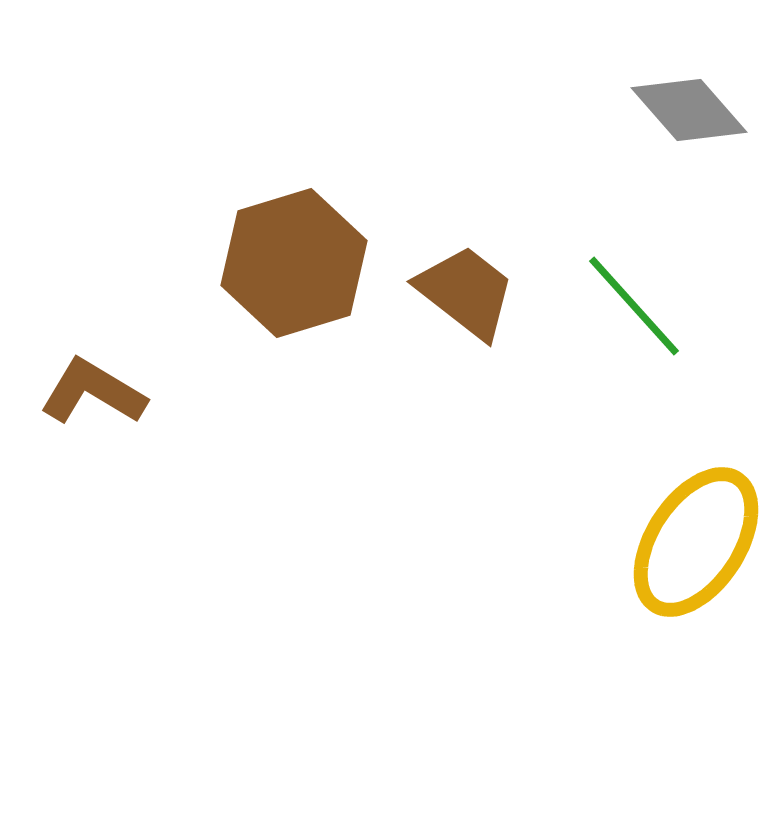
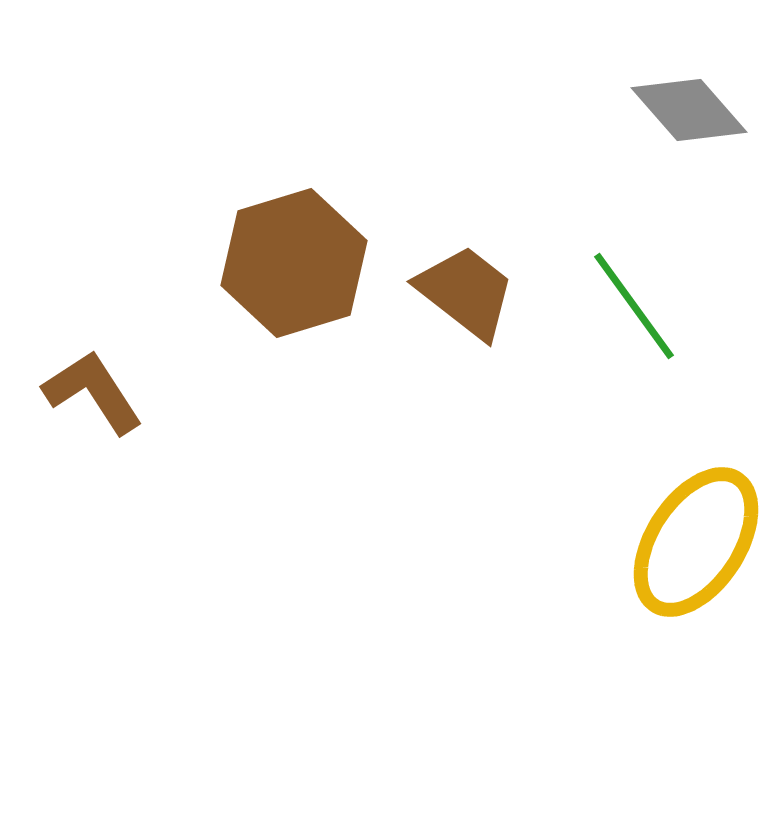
green line: rotated 6 degrees clockwise
brown L-shape: rotated 26 degrees clockwise
